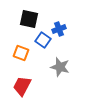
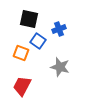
blue square: moved 5 px left, 1 px down
